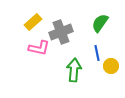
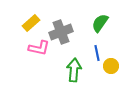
yellow rectangle: moved 2 px left, 1 px down
